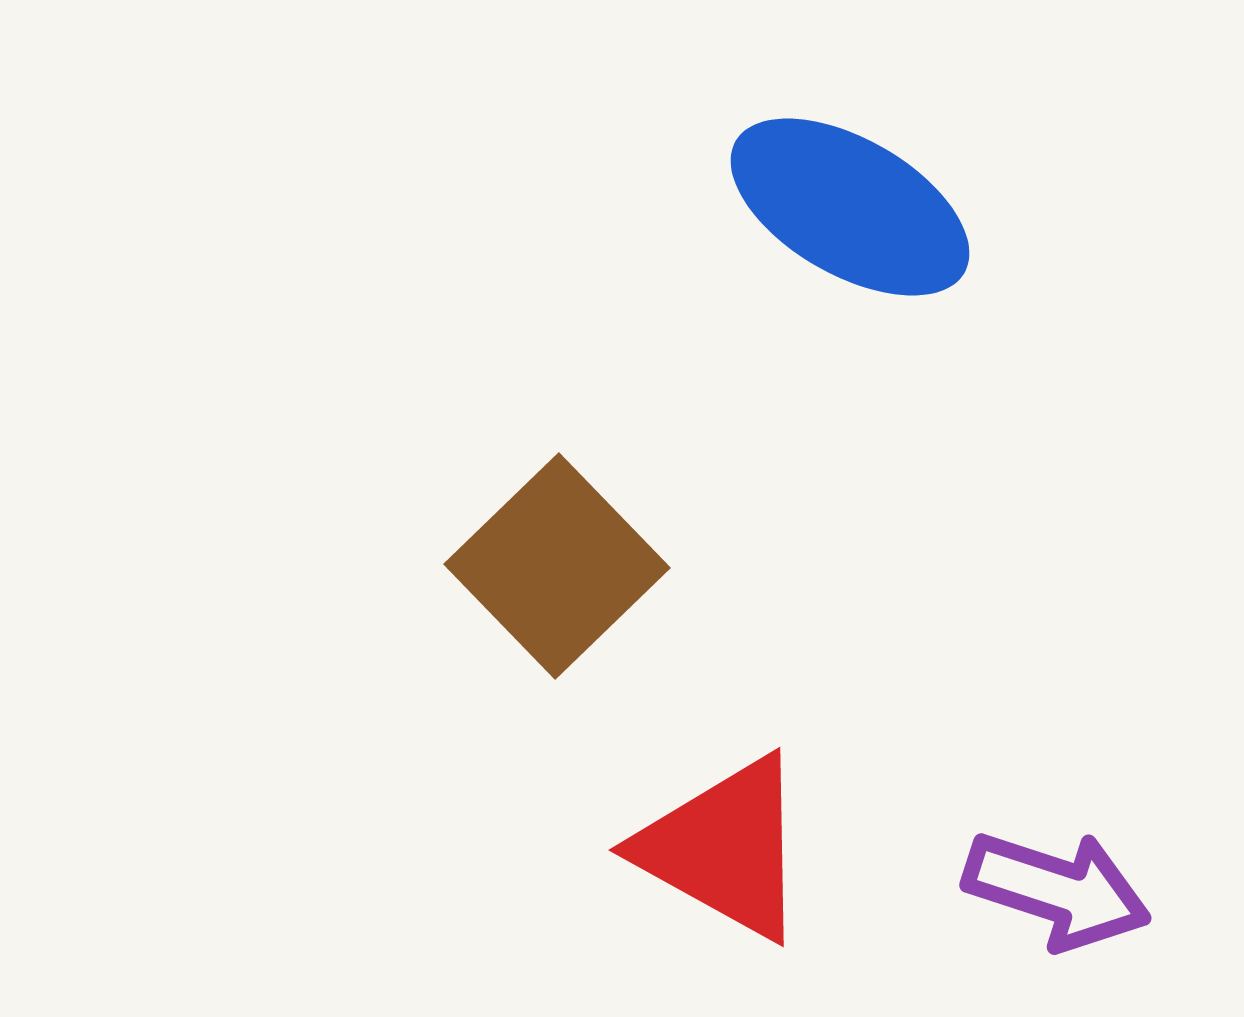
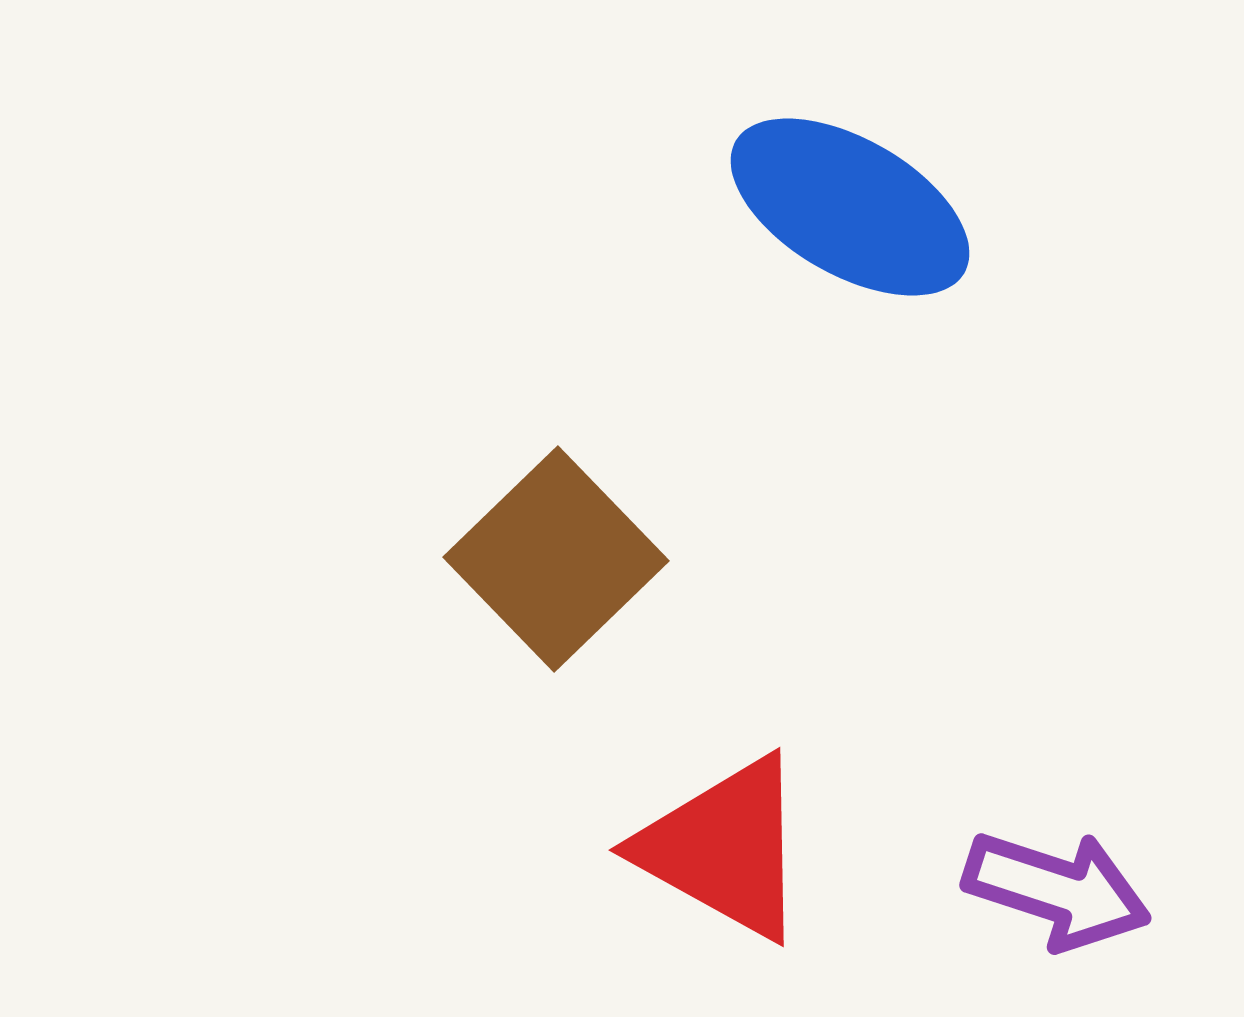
brown square: moved 1 px left, 7 px up
